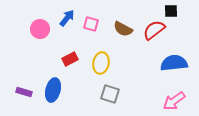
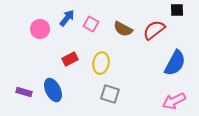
black square: moved 6 px right, 1 px up
pink square: rotated 14 degrees clockwise
blue semicircle: moved 1 px right; rotated 124 degrees clockwise
blue ellipse: rotated 40 degrees counterclockwise
pink arrow: rotated 10 degrees clockwise
